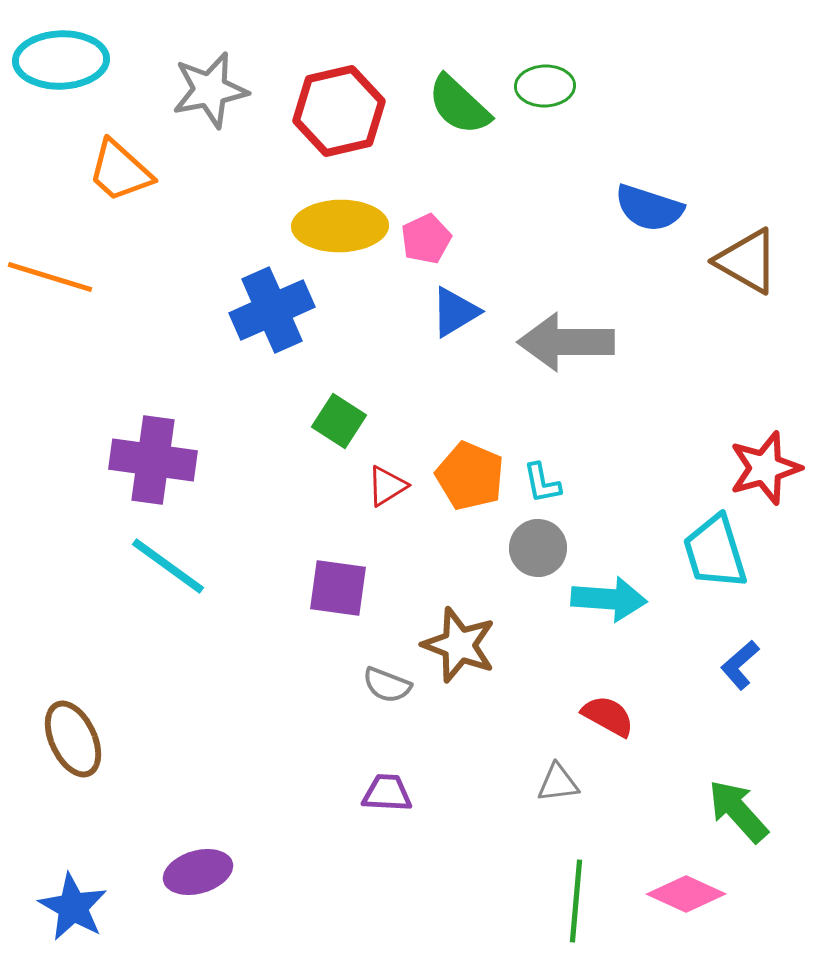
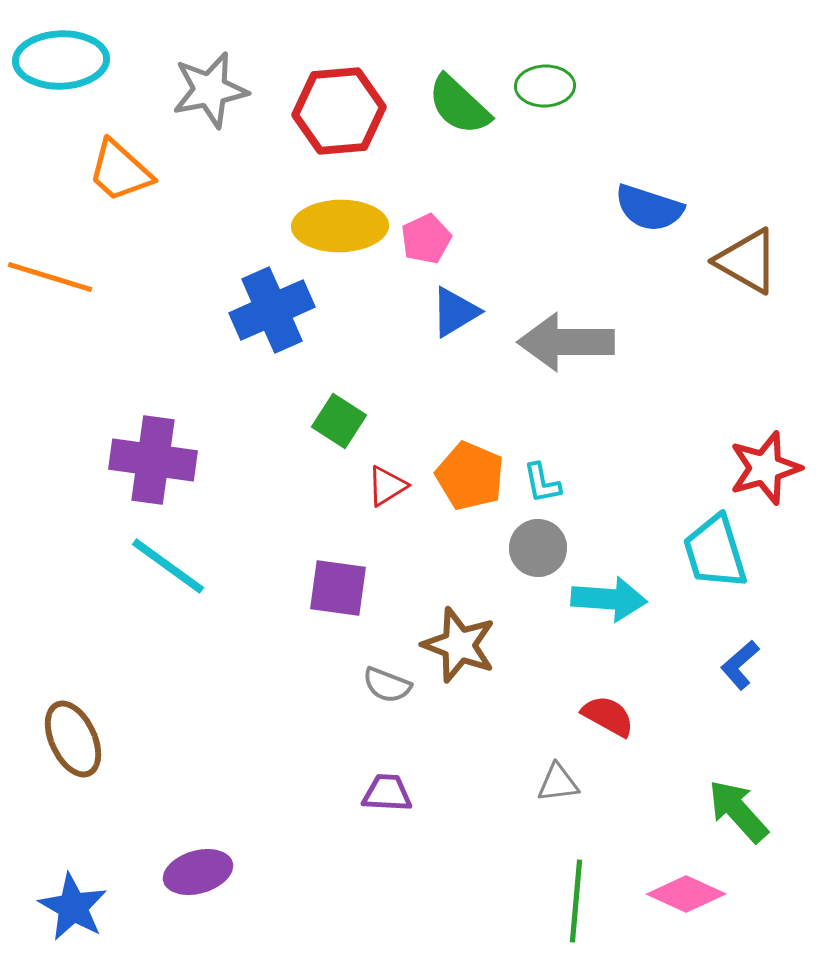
red hexagon: rotated 8 degrees clockwise
